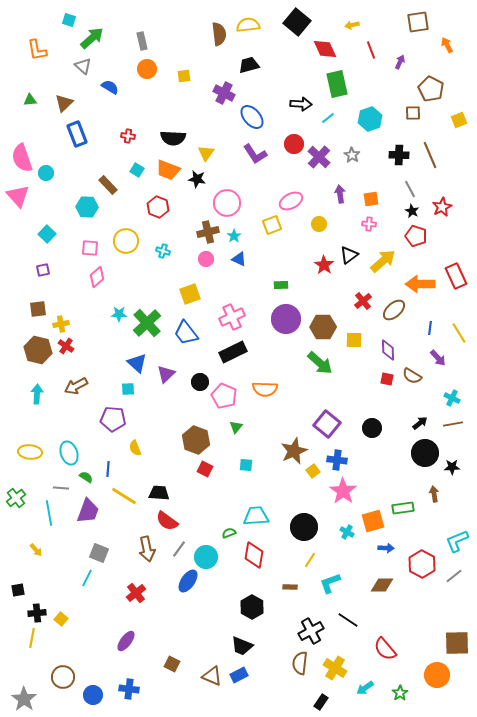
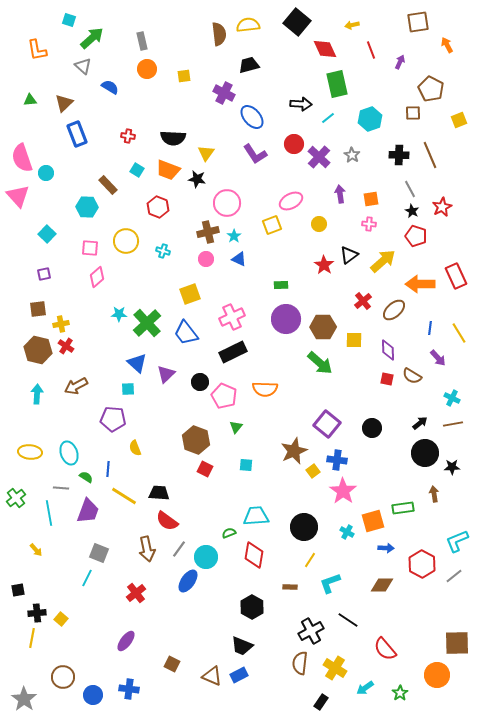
purple square at (43, 270): moved 1 px right, 4 px down
